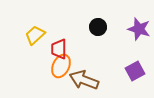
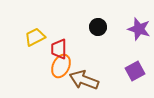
yellow trapezoid: moved 2 px down; rotated 15 degrees clockwise
